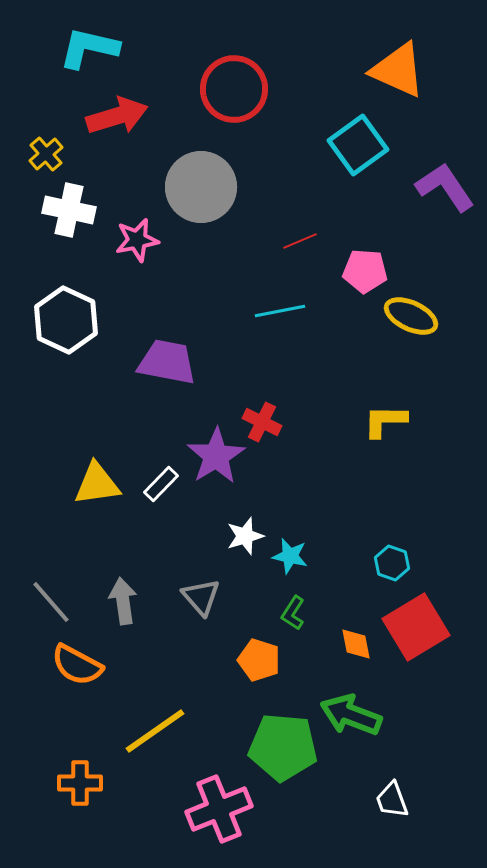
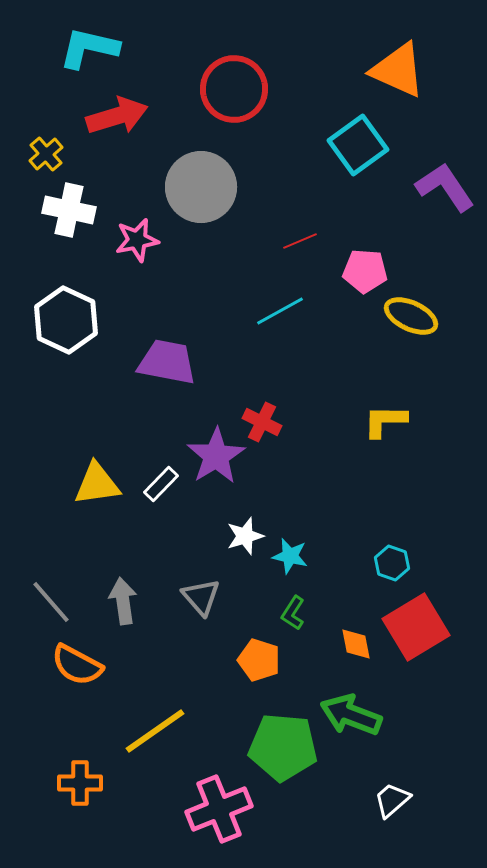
cyan line: rotated 18 degrees counterclockwise
white trapezoid: rotated 69 degrees clockwise
